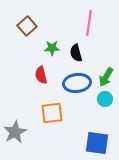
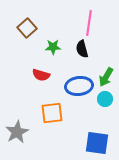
brown square: moved 2 px down
green star: moved 1 px right, 1 px up
black semicircle: moved 6 px right, 4 px up
red semicircle: rotated 60 degrees counterclockwise
blue ellipse: moved 2 px right, 3 px down
gray star: moved 2 px right
